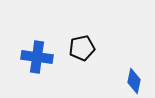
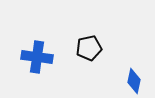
black pentagon: moved 7 px right
